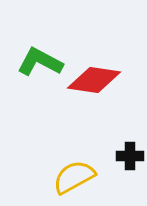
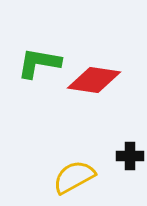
green L-shape: moved 1 px left, 1 px down; rotated 18 degrees counterclockwise
